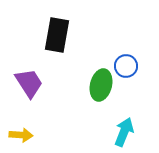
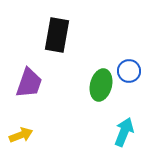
blue circle: moved 3 px right, 5 px down
purple trapezoid: rotated 52 degrees clockwise
yellow arrow: rotated 25 degrees counterclockwise
